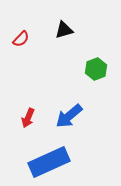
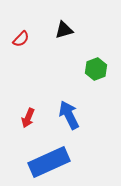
blue arrow: moved 1 px up; rotated 104 degrees clockwise
